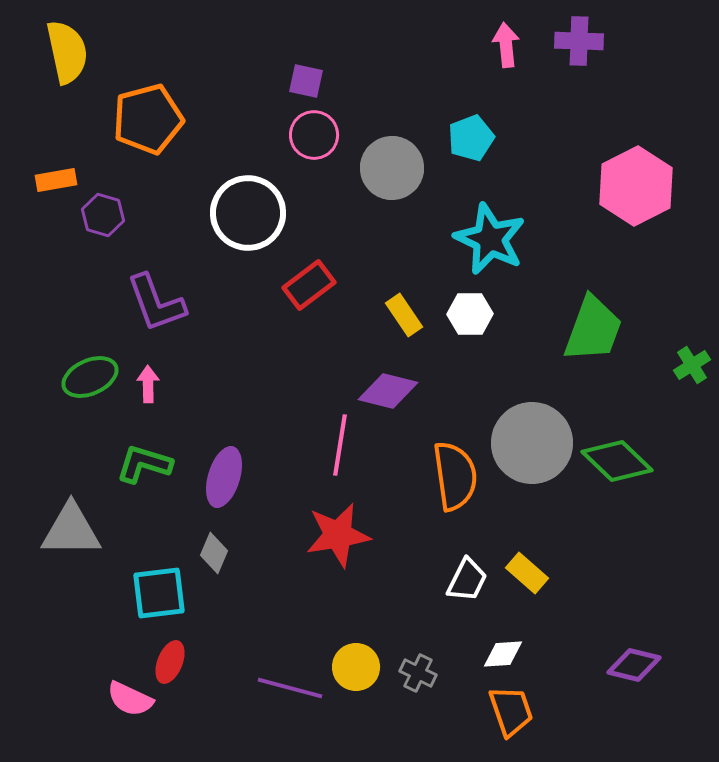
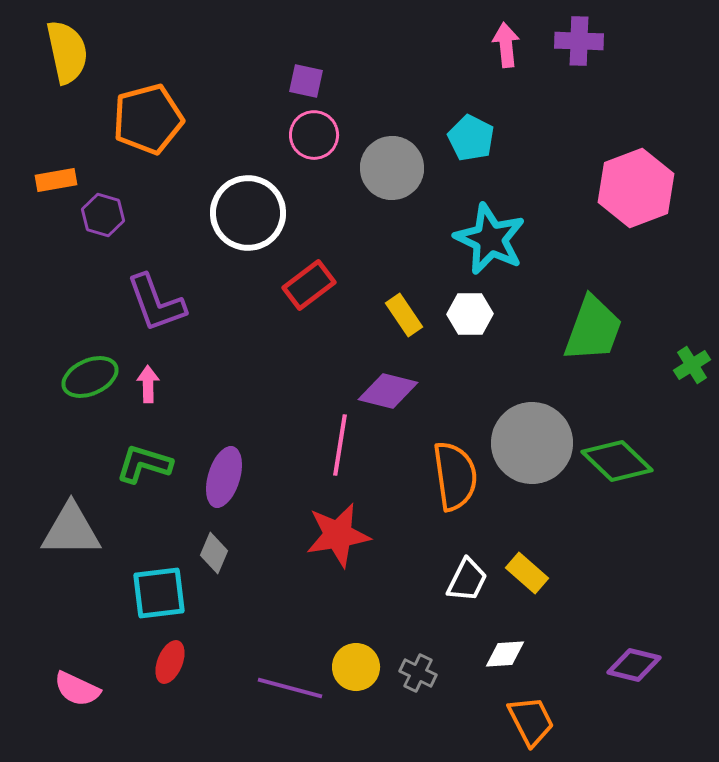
cyan pentagon at (471, 138): rotated 24 degrees counterclockwise
pink hexagon at (636, 186): moved 2 px down; rotated 6 degrees clockwise
white diamond at (503, 654): moved 2 px right
pink semicircle at (130, 699): moved 53 px left, 10 px up
orange trapezoid at (511, 711): moved 20 px right, 10 px down; rotated 8 degrees counterclockwise
